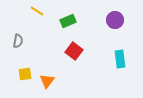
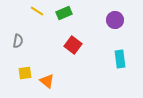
green rectangle: moved 4 px left, 8 px up
red square: moved 1 px left, 6 px up
yellow square: moved 1 px up
orange triangle: rotated 28 degrees counterclockwise
